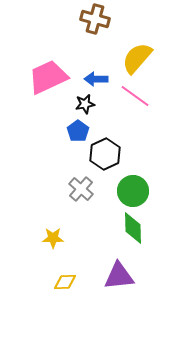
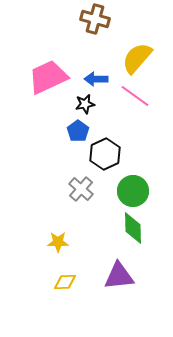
yellow star: moved 5 px right, 4 px down
